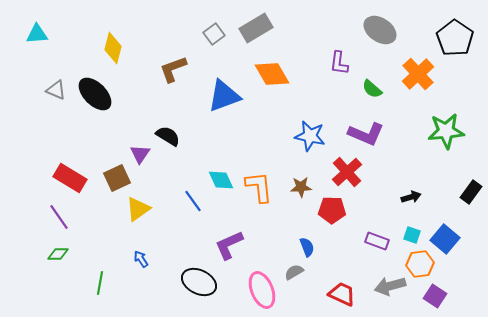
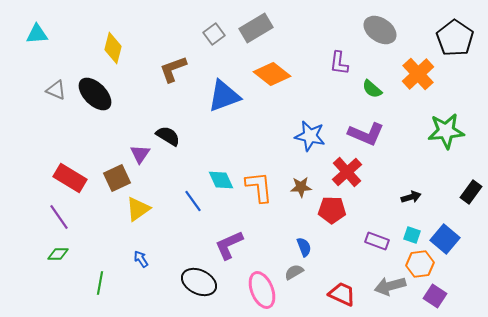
orange diamond at (272, 74): rotated 21 degrees counterclockwise
blue semicircle at (307, 247): moved 3 px left
